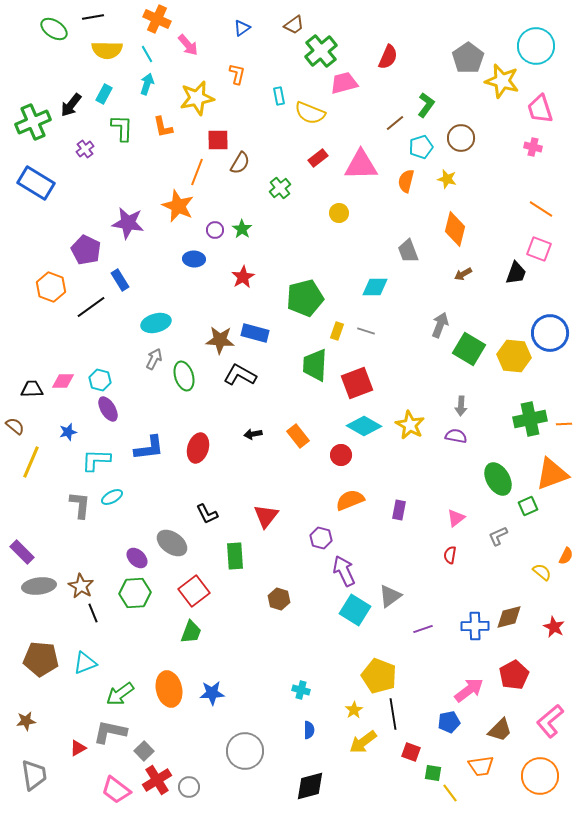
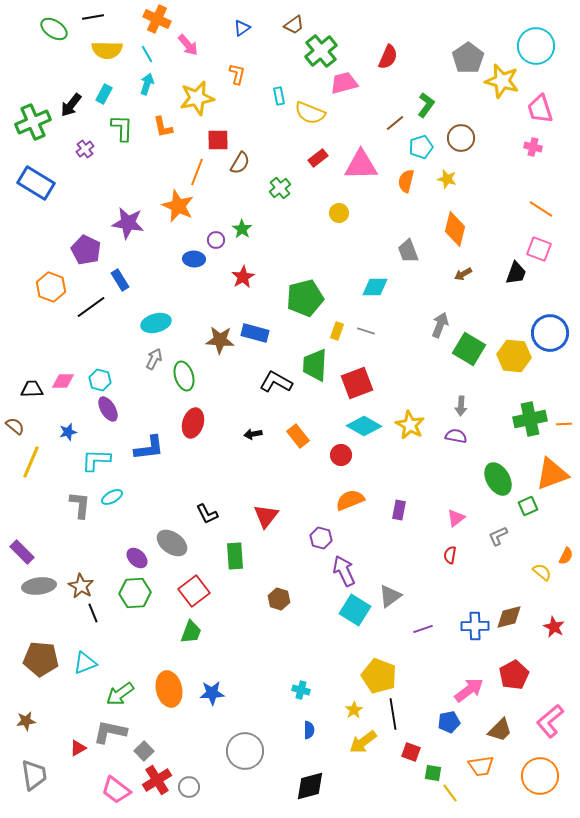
purple circle at (215, 230): moved 1 px right, 10 px down
black L-shape at (240, 375): moved 36 px right, 7 px down
red ellipse at (198, 448): moved 5 px left, 25 px up
